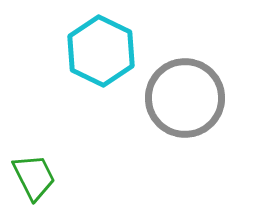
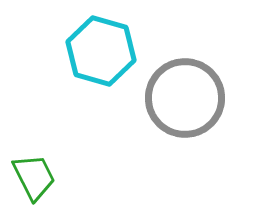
cyan hexagon: rotated 10 degrees counterclockwise
